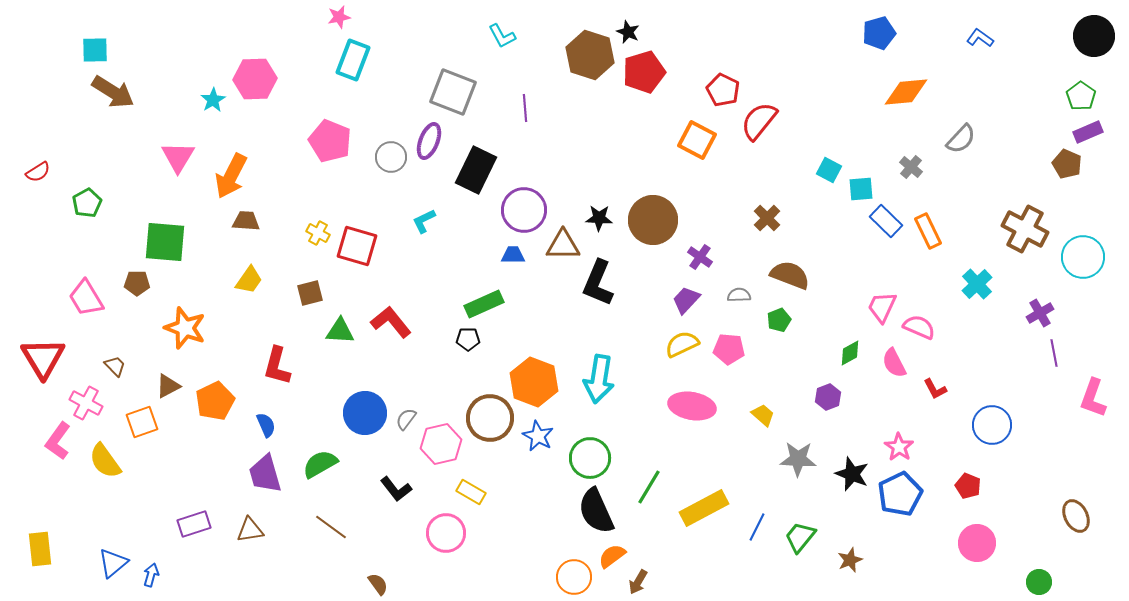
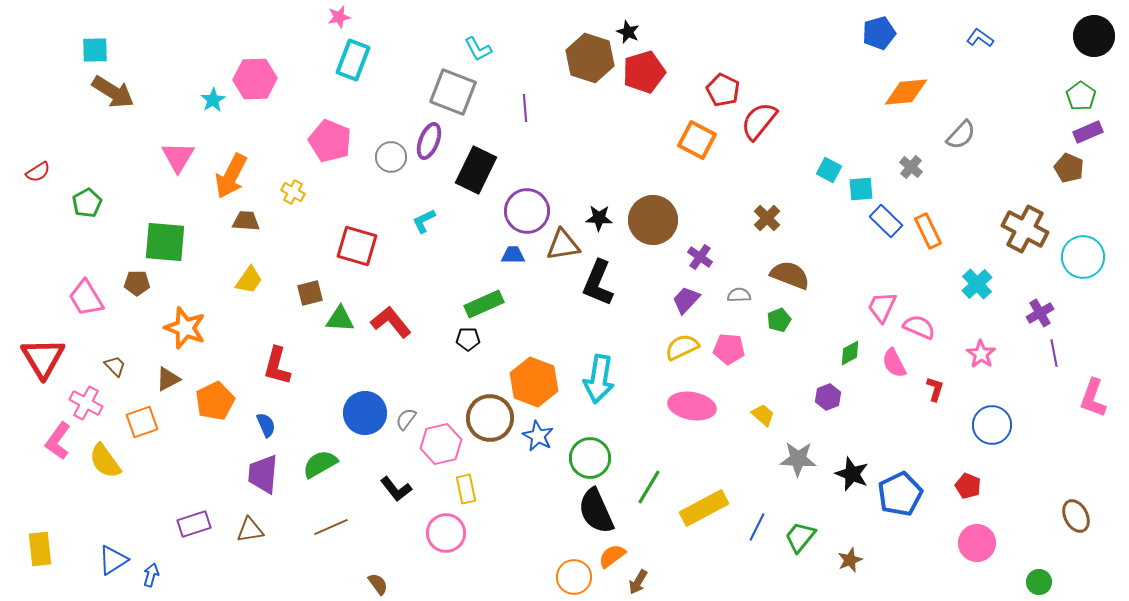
cyan L-shape at (502, 36): moved 24 px left, 13 px down
brown hexagon at (590, 55): moved 3 px down
gray semicircle at (961, 139): moved 4 px up
brown pentagon at (1067, 164): moved 2 px right, 4 px down
purple circle at (524, 210): moved 3 px right, 1 px down
yellow cross at (318, 233): moved 25 px left, 41 px up
brown triangle at (563, 245): rotated 9 degrees counterclockwise
green triangle at (340, 331): moved 12 px up
yellow semicircle at (682, 344): moved 3 px down
brown triangle at (168, 386): moved 7 px up
red L-shape at (935, 389): rotated 135 degrees counterclockwise
pink star at (899, 447): moved 82 px right, 93 px up
purple trapezoid at (265, 474): moved 2 px left; rotated 21 degrees clockwise
yellow rectangle at (471, 492): moved 5 px left, 3 px up; rotated 48 degrees clockwise
brown line at (331, 527): rotated 60 degrees counterclockwise
blue triangle at (113, 563): moved 3 px up; rotated 8 degrees clockwise
